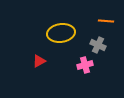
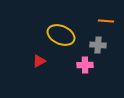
yellow ellipse: moved 2 px down; rotated 32 degrees clockwise
gray cross: rotated 21 degrees counterclockwise
pink cross: rotated 14 degrees clockwise
